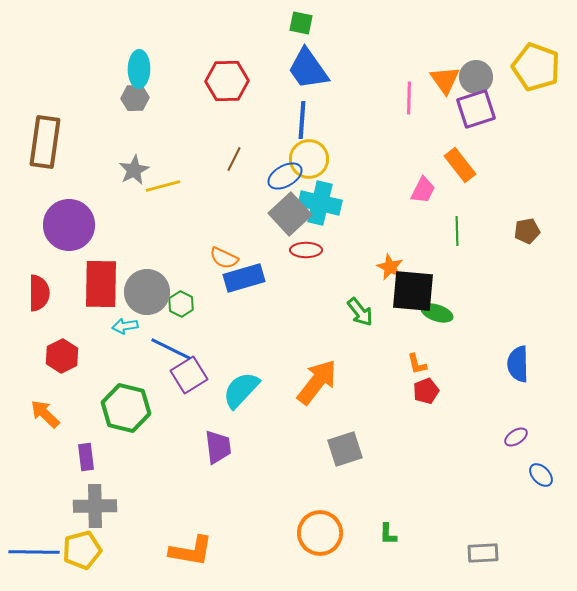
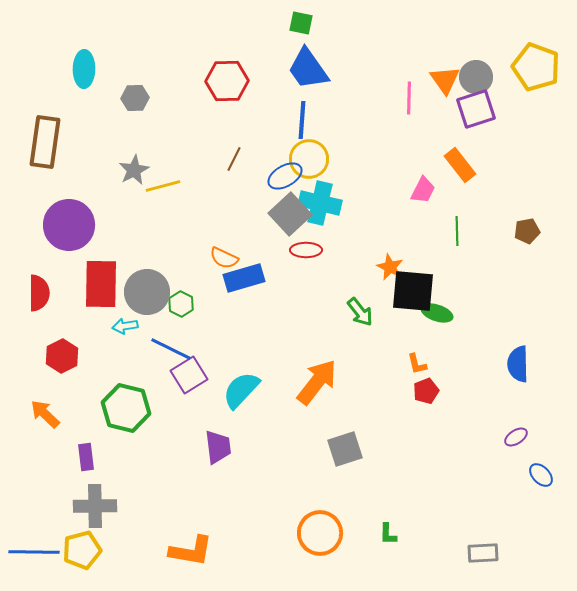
cyan ellipse at (139, 69): moved 55 px left
